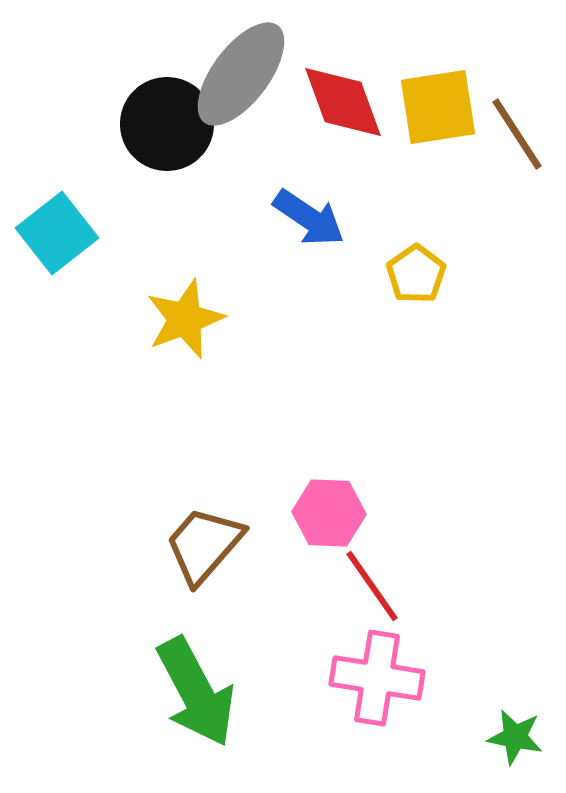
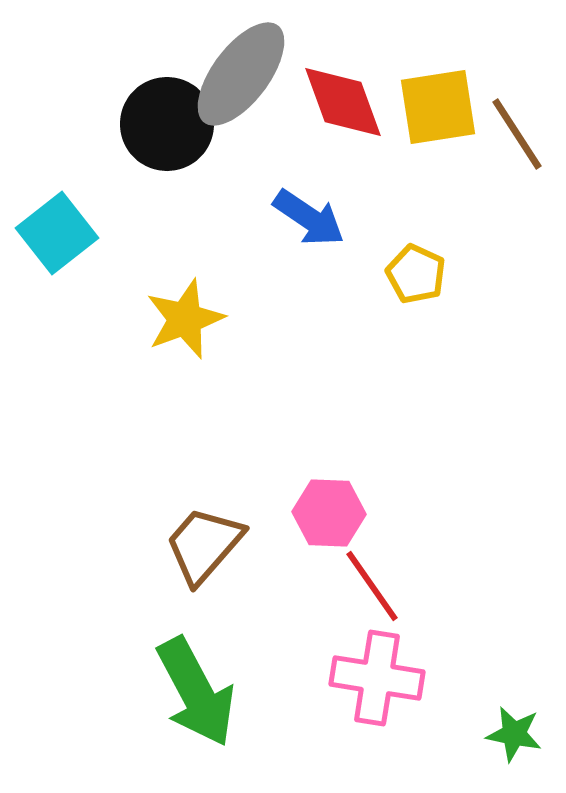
yellow pentagon: rotated 12 degrees counterclockwise
green star: moved 1 px left, 3 px up
